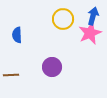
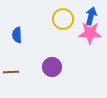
blue arrow: moved 2 px left
pink star: rotated 25 degrees clockwise
brown line: moved 3 px up
